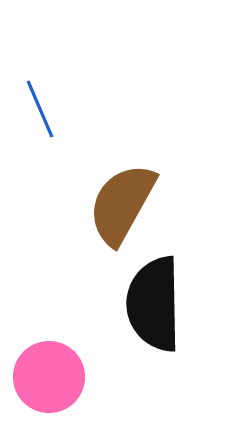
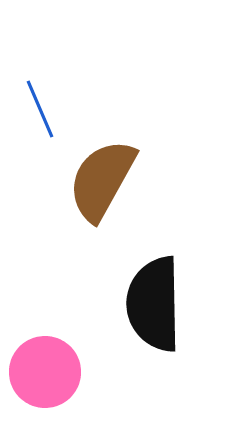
brown semicircle: moved 20 px left, 24 px up
pink circle: moved 4 px left, 5 px up
